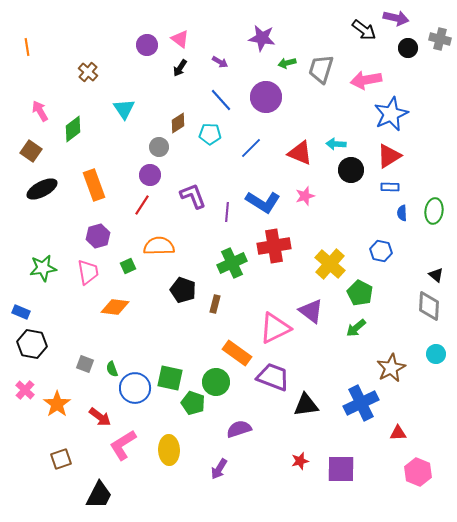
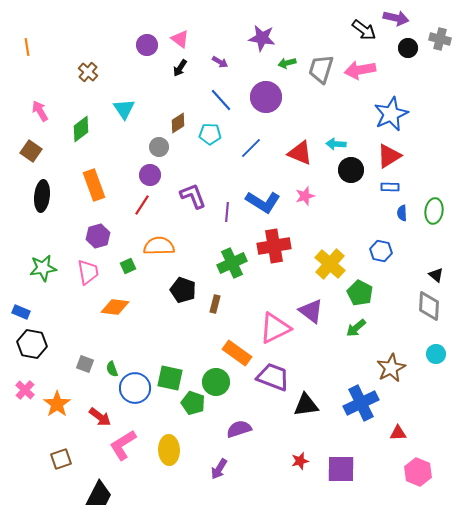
pink arrow at (366, 80): moved 6 px left, 10 px up
green diamond at (73, 129): moved 8 px right
black ellipse at (42, 189): moved 7 px down; rotated 56 degrees counterclockwise
